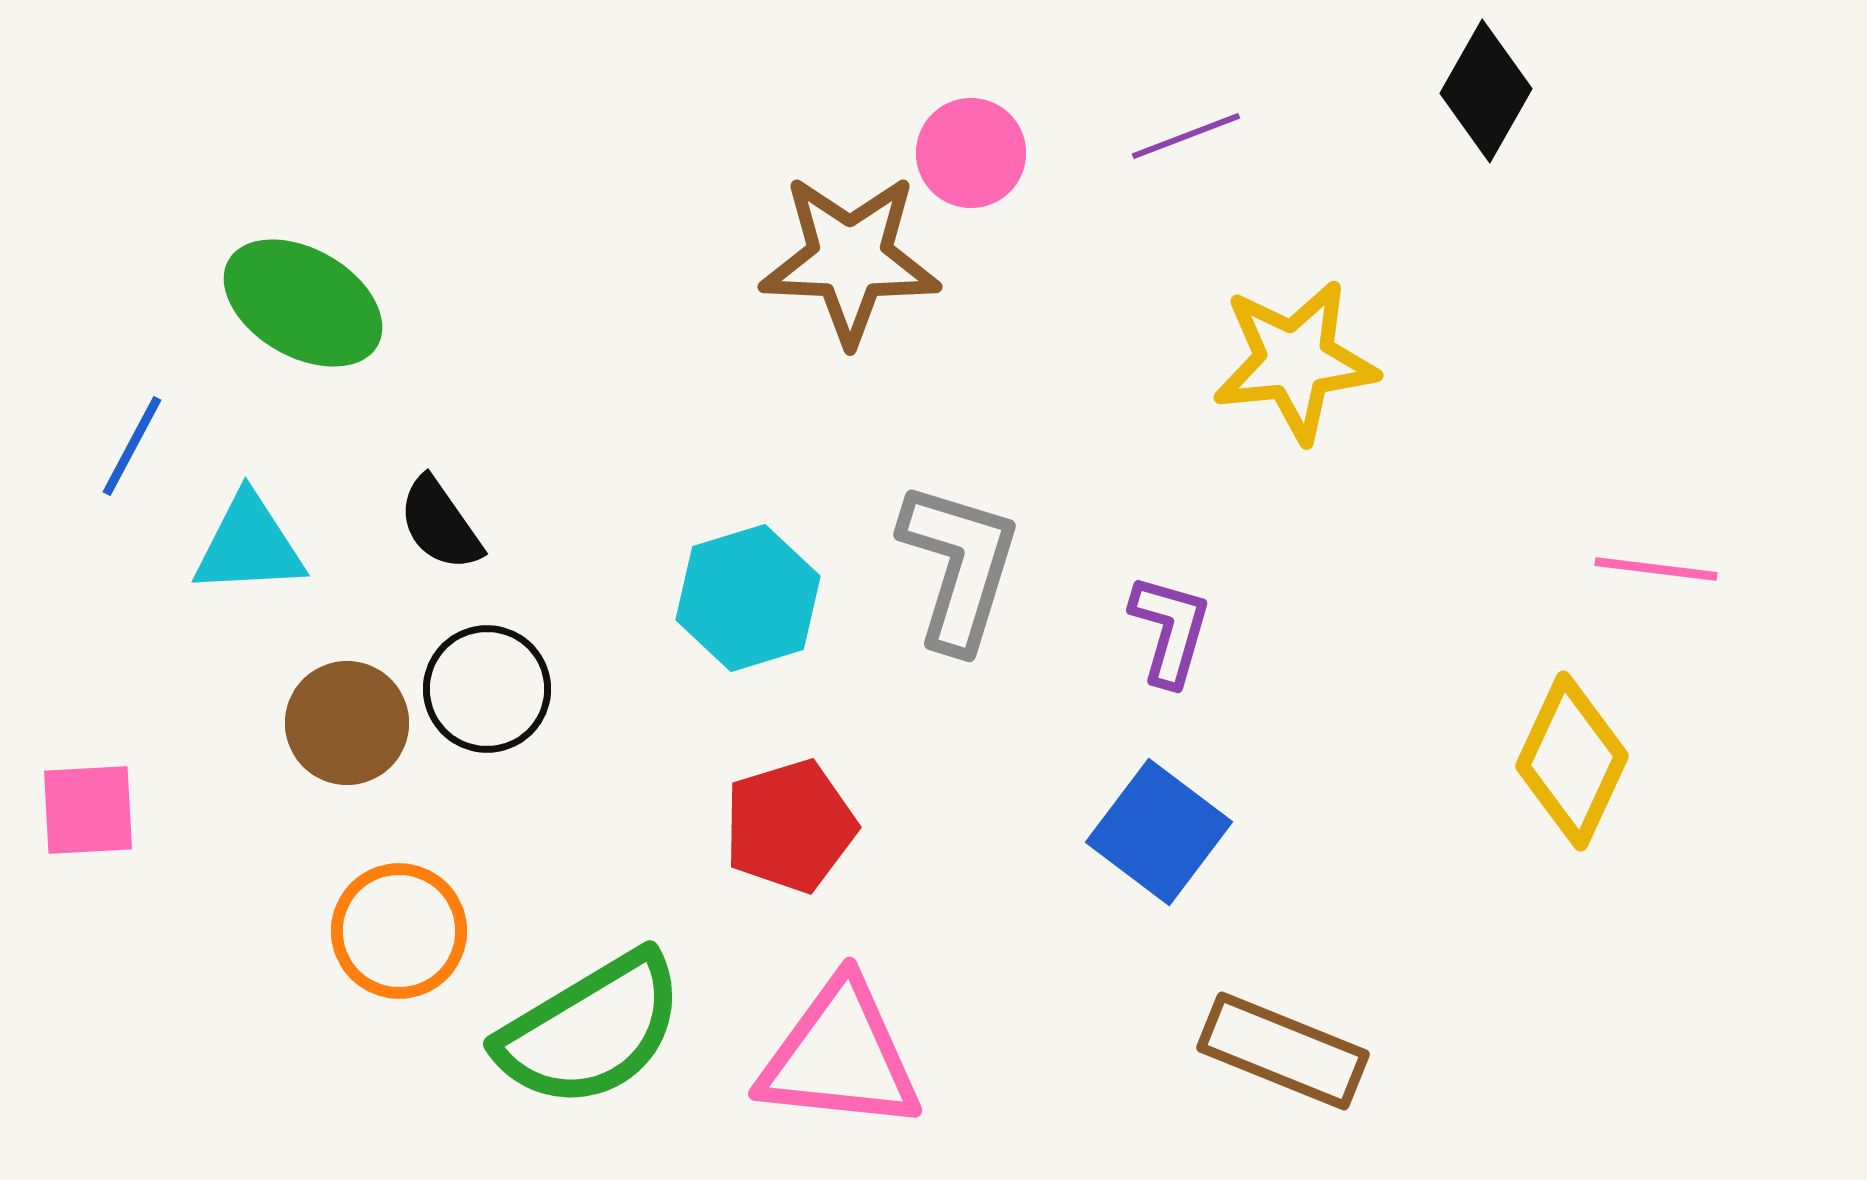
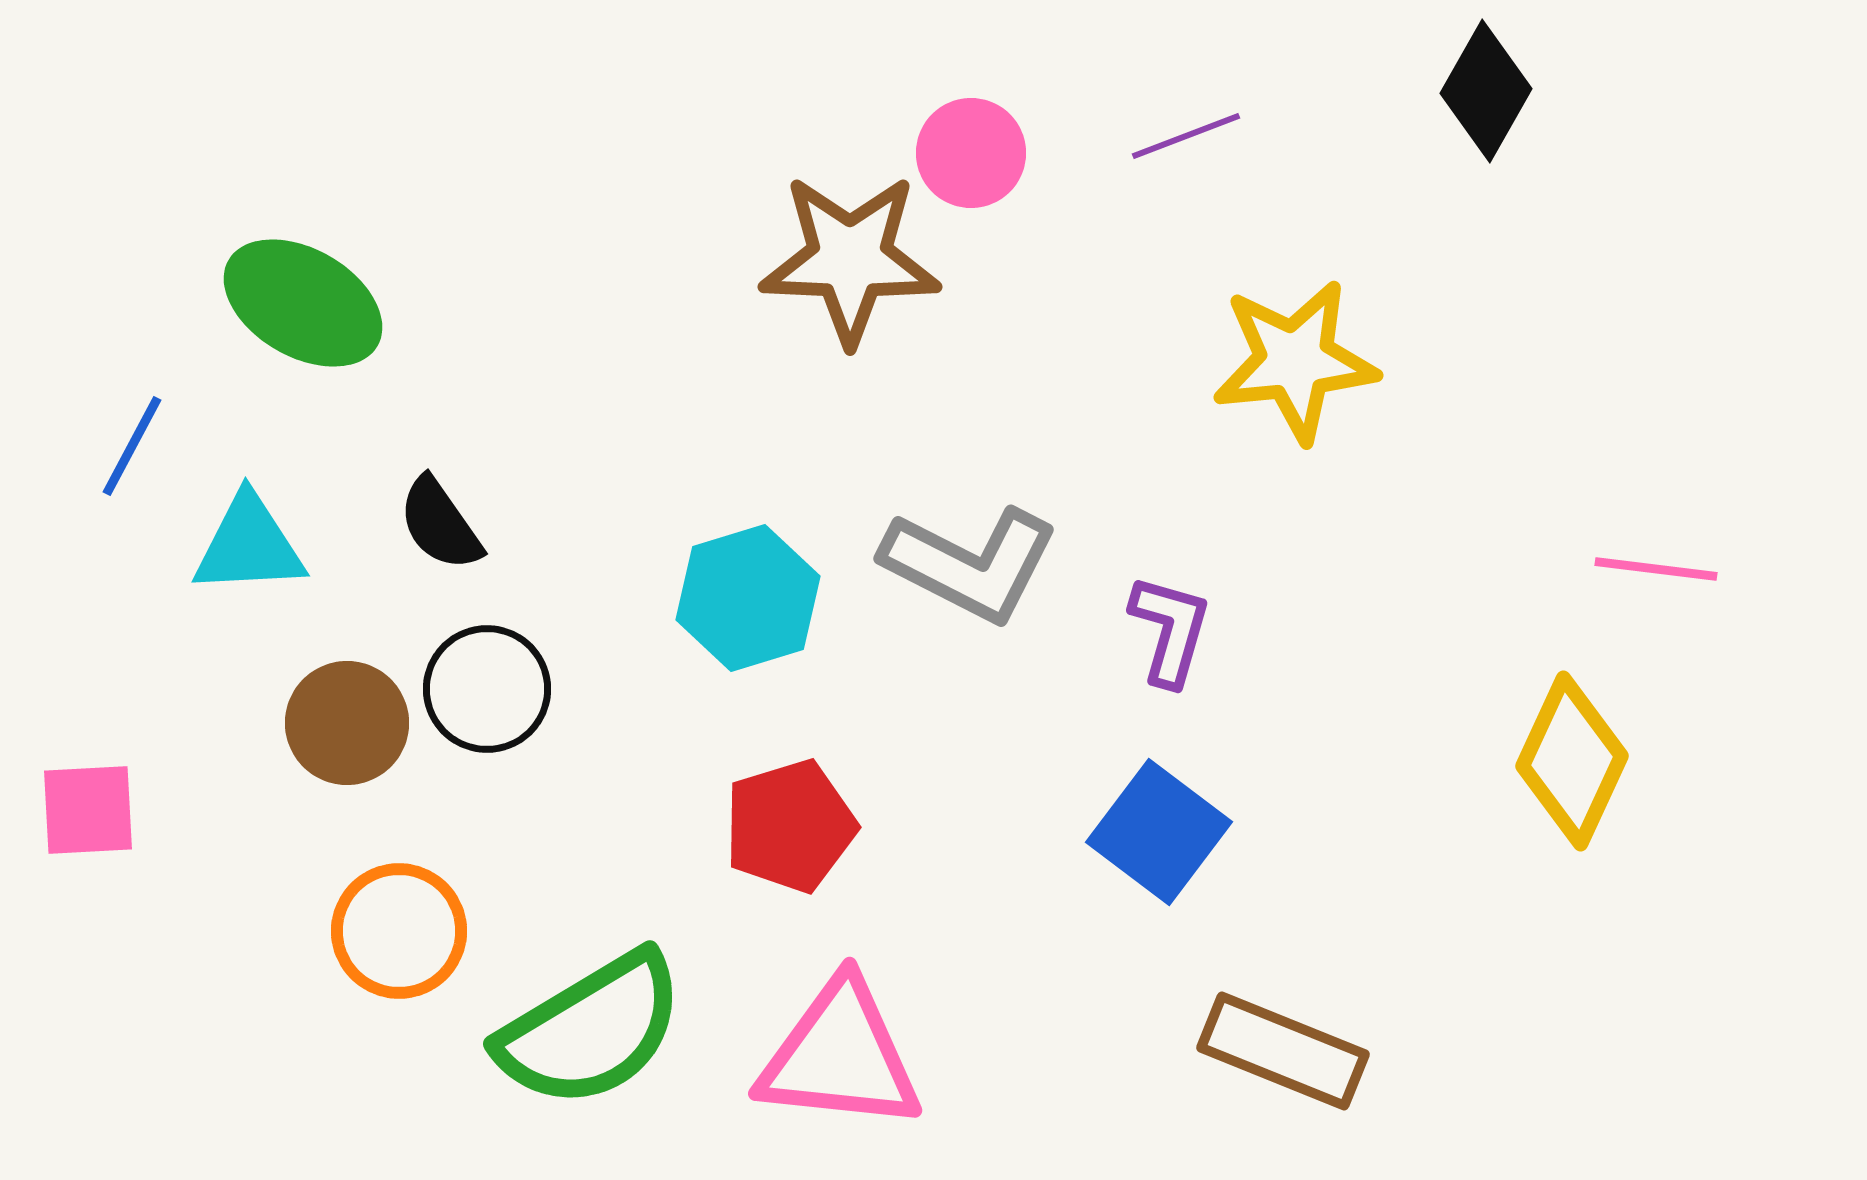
gray L-shape: moved 11 px right, 2 px up; rotated 100 degrees clockwise
